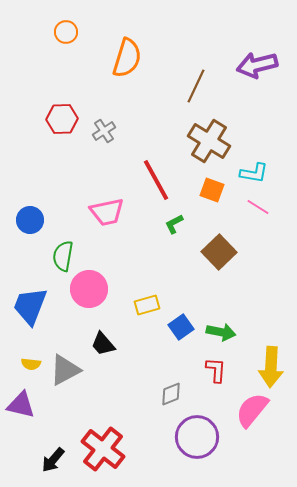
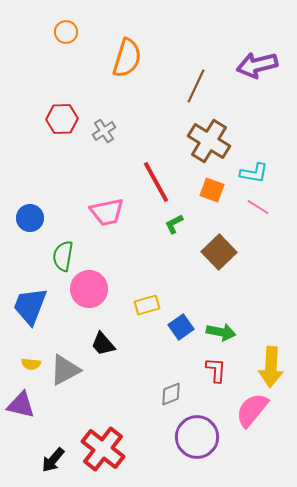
red line: moved 2 px down
blue circle: moved 2 px up
